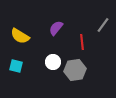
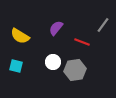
red line: rotated 63 degrees counterclockwise
